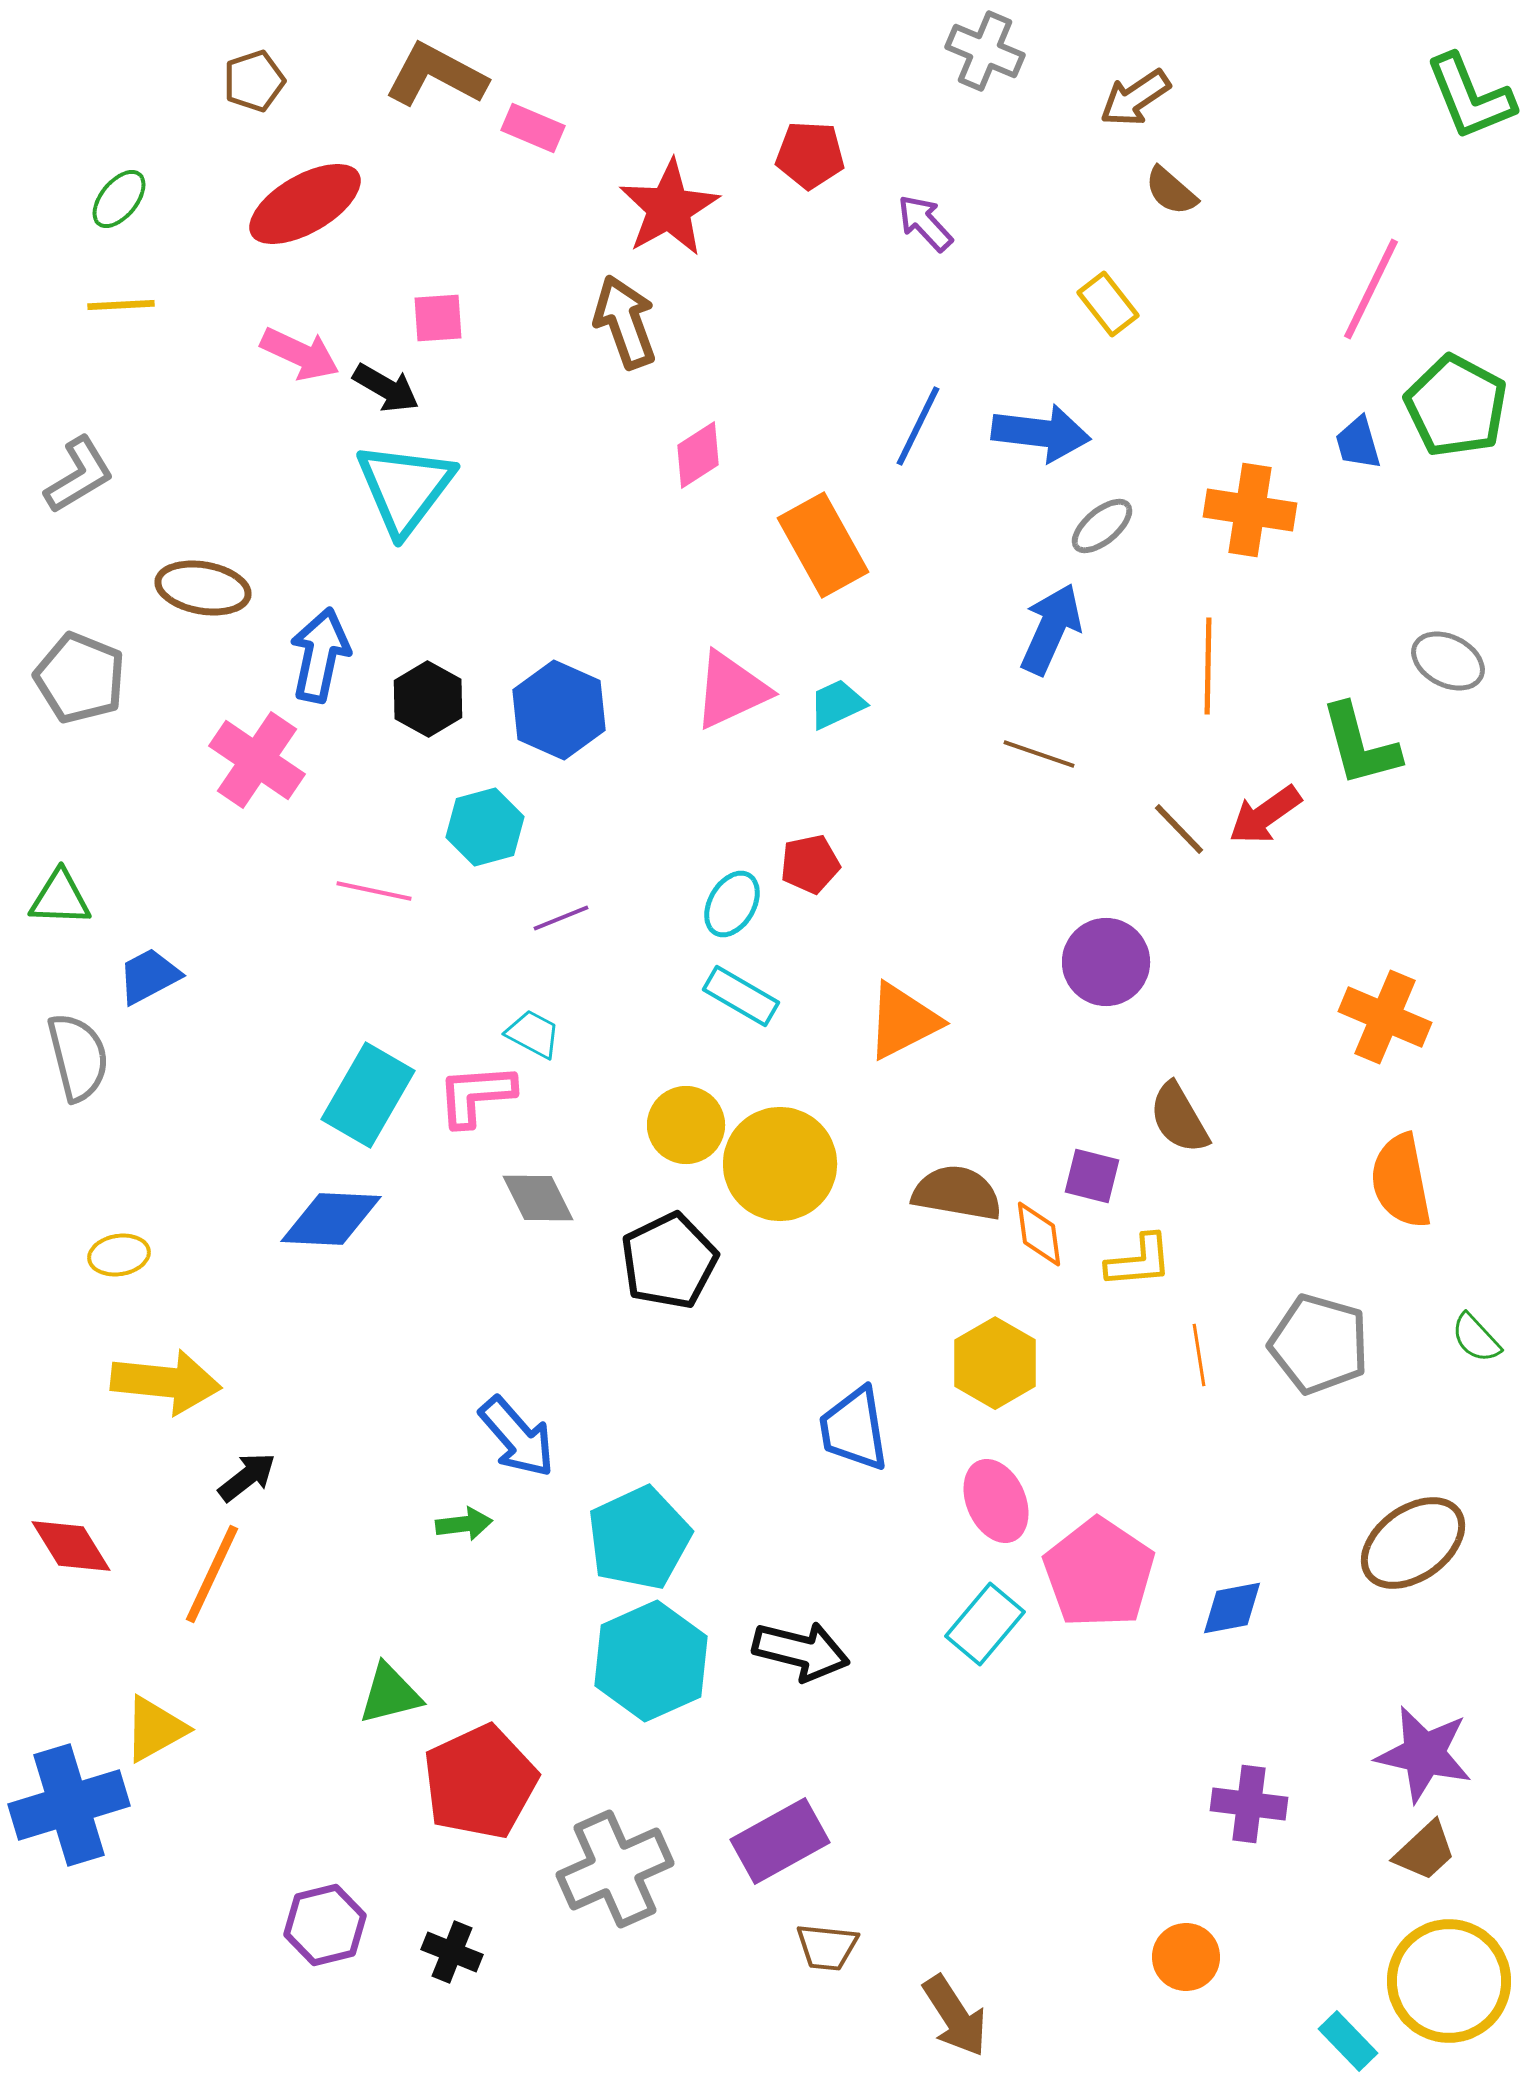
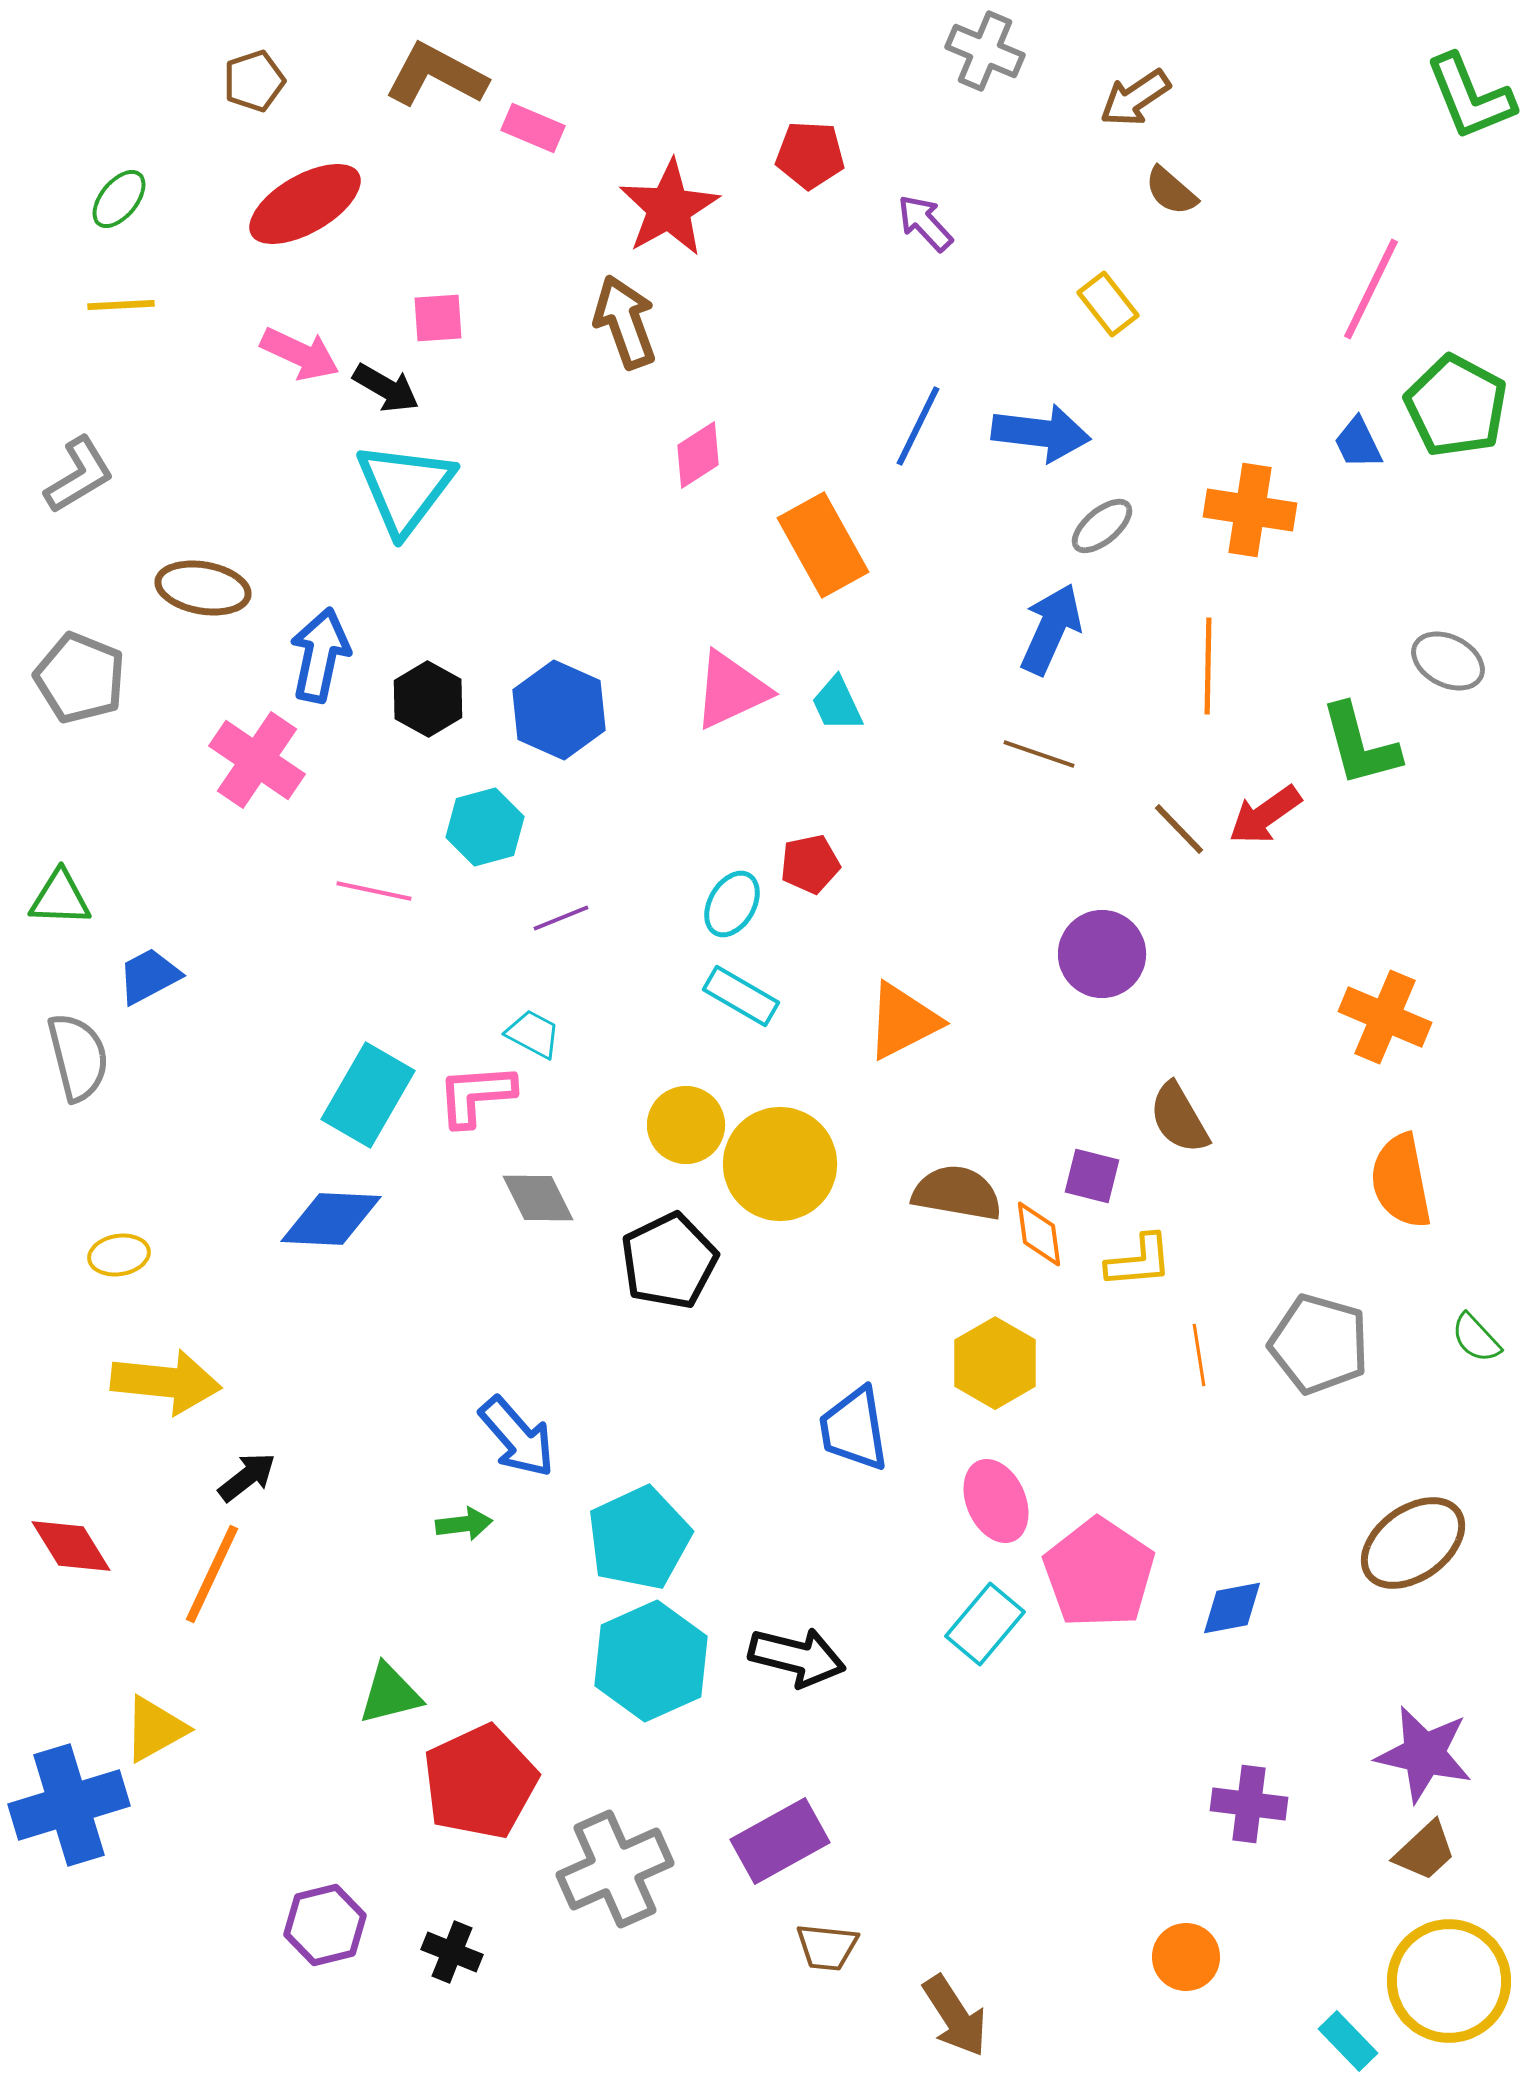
blue trapezoid at (1358, 443): rotated 10 degrees counterclockwise
cyan trapezoid at (837, 704): rotated 90 degrees counterclockwise
purple circle at (1106, 962): moved 4 px left, 8 px up
black arrow at (801, 1651): moved 4 px left, 6 px down
